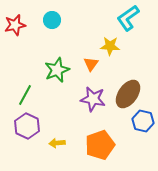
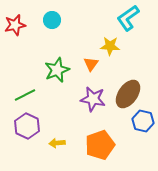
green line: rotated 35 degrees clockwise
